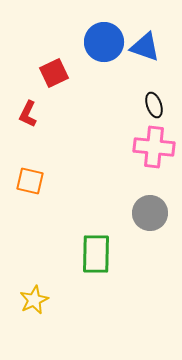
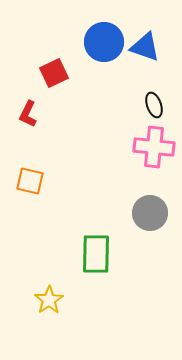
yellow star: moved 15 px right; rotated 8 degrees counterclockwise
